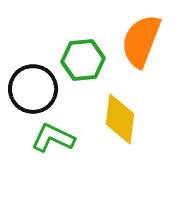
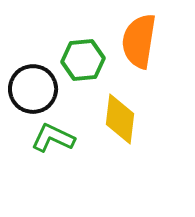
orange semicircle: moved 2 px left; rotated 12 degrees counterclockwise
